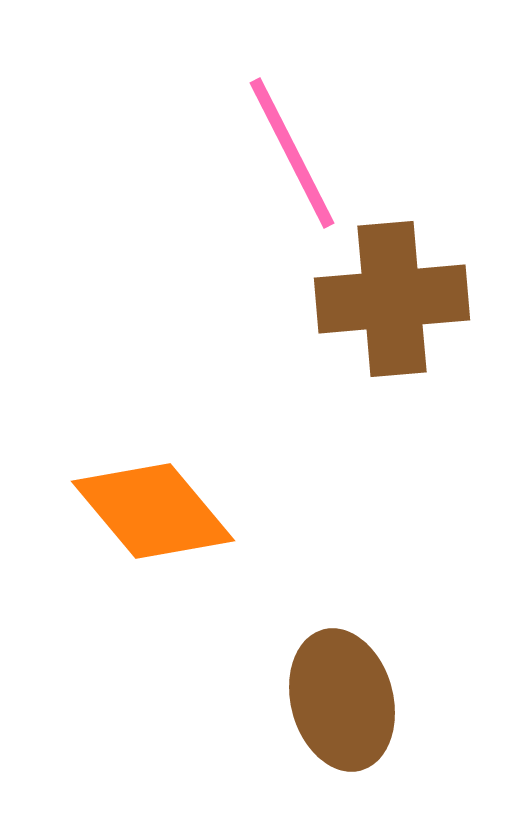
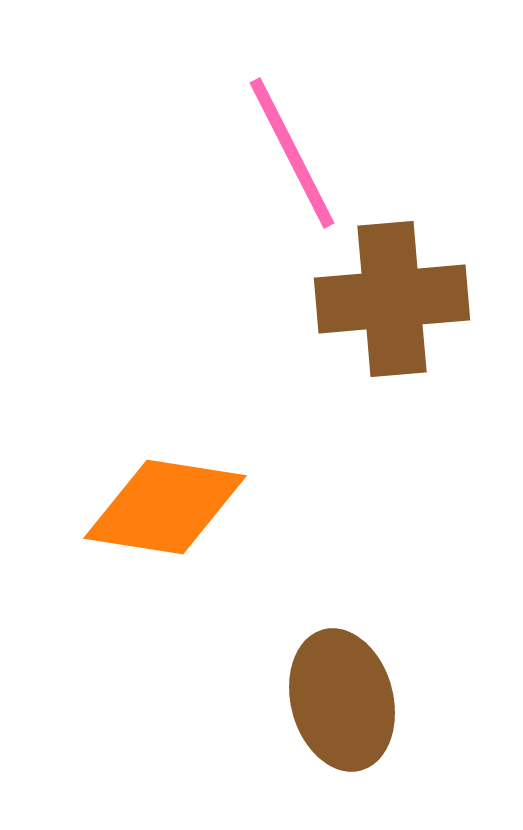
orange diamond: moved 12 px right, 4 px up; rotated 41 degrees counterclockwise
